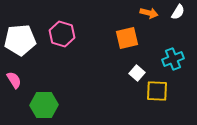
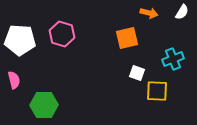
white semicircle: moved 4 px right
white pentagon: rotated 8 degrees clockwise
white square: rotated 21 degrees counterclockwise
pink semicircle: rotated 18 degrees clockwise
